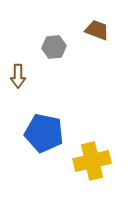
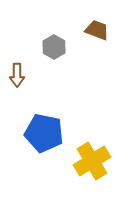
gray hexagon: rotated 25 degrees counterclockwise
brown arrow: moved 1 px left, 1 px up
yellow cross: rotated 18 degrees counterclockwise
